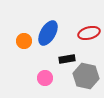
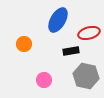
blue ellipse: moved 10 px right, 13 px up
orange circle: moved 3 px down
black rectangle: moved 4 px right, 8 px up
pink circle: moved 1 px left, 2 px down
